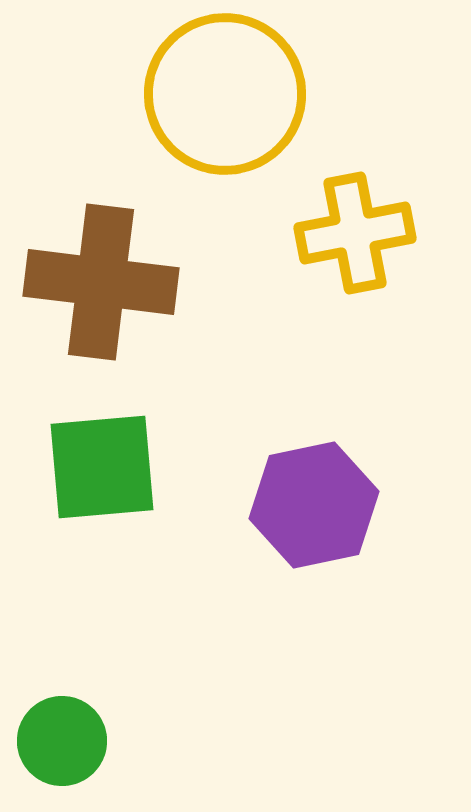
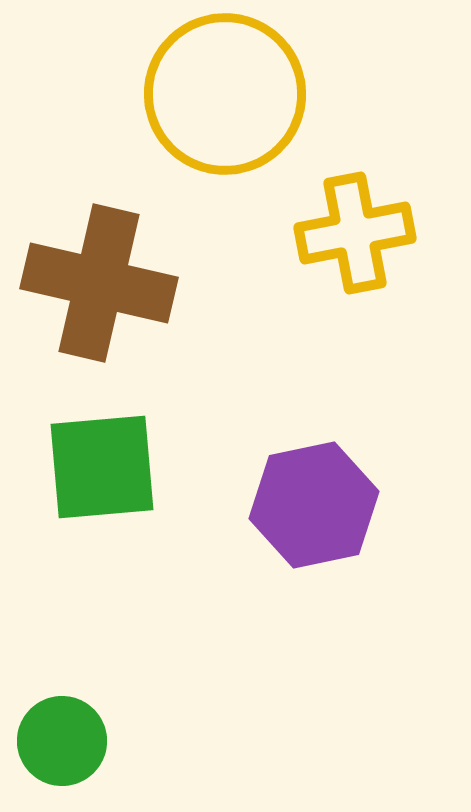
brown cross: moved 2 px left, 1 px down; rotated 6 degrees clockwise
